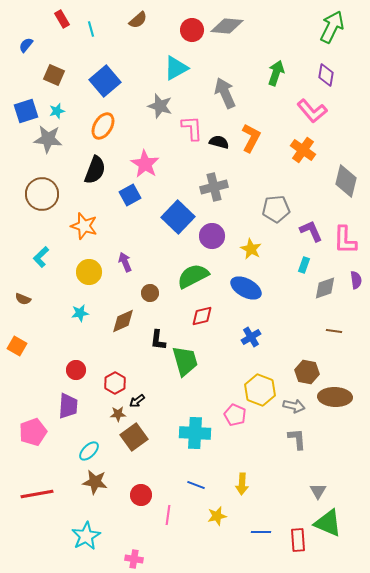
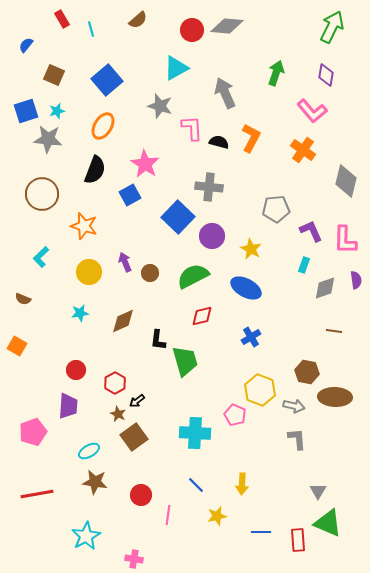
blue square at (105, 81): moved 2 px right, 1 px up
gray cross at (214, 187): moved 5 px left; rotated 20 degrees clockwise
brown circle at (150, 293): moved 20 px up
brown star at (118, 414): rotated 28 degrees clockwise
cyan ellipse at (89, 451): rotated 15 degrees clockwise
blue line at (196, 485): rotated 24 degrees clockwise
